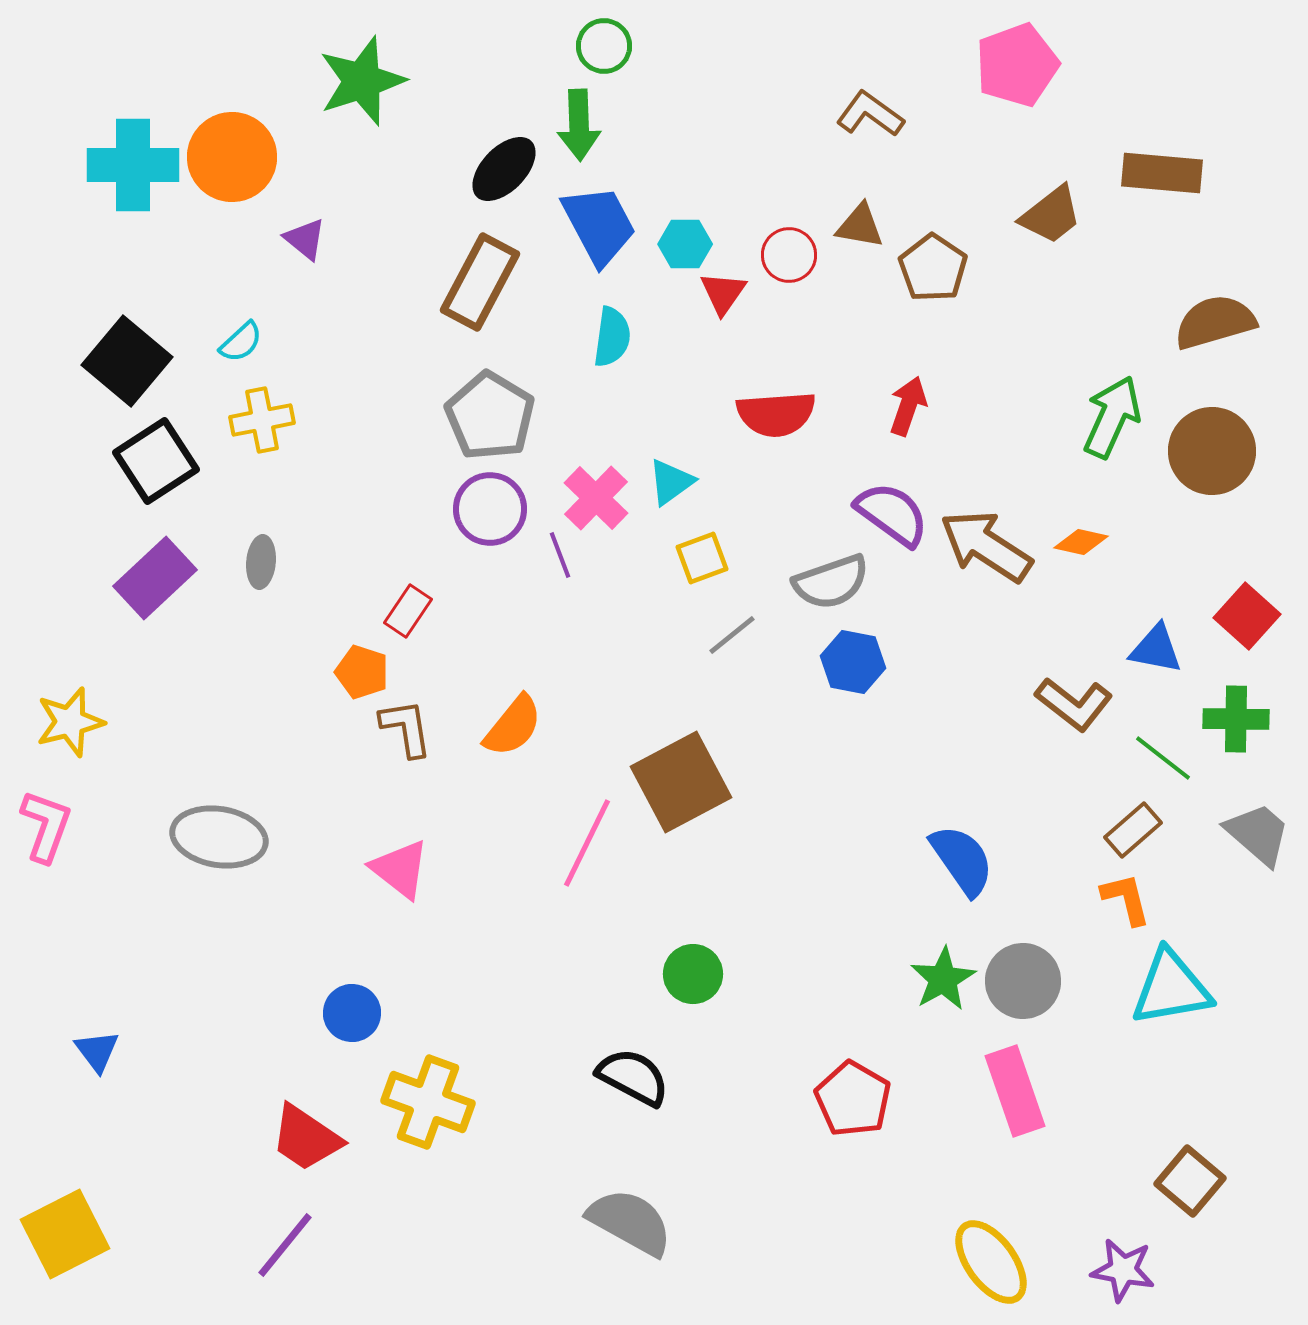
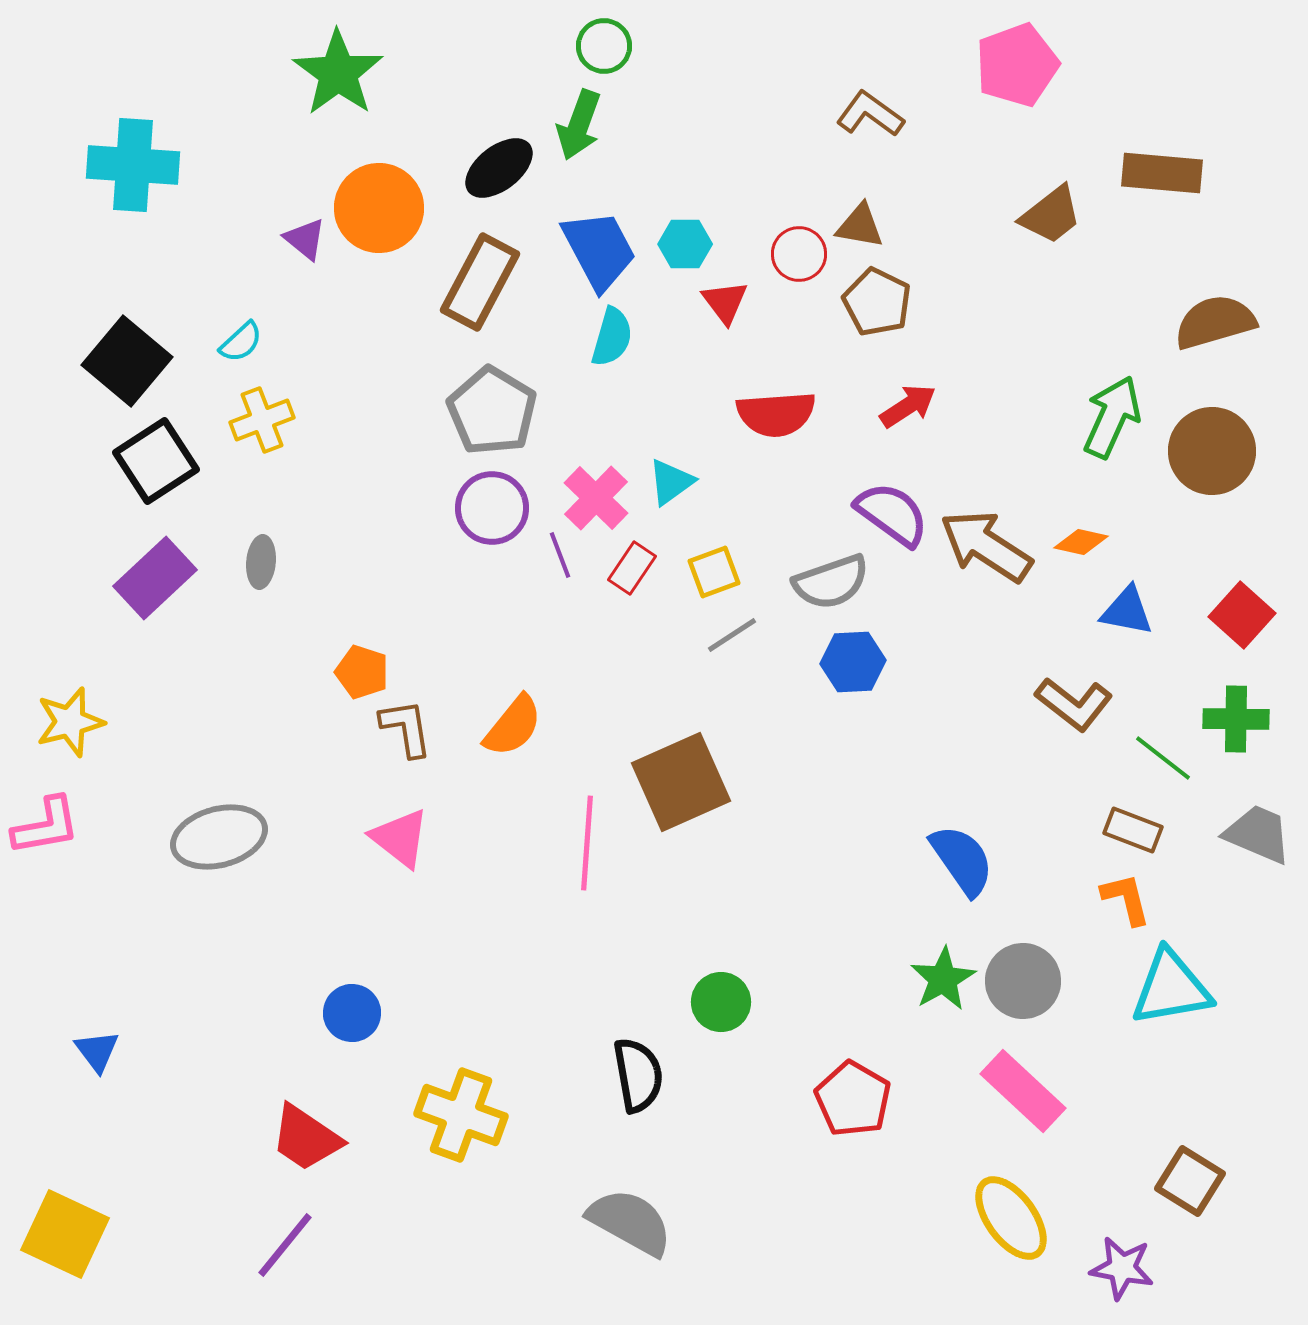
green star at (362, 81): moved 24 px left, 8 px up; rotated 18 degrees counterclockwise
green arrow at (579, 125): rotated 22 degrees clockwise
orange circle at (232, 157): moved 147 px right, 51 px down
cyan cross at (133, 165): rotated 4 degrees clockwise
black ellipse at (504, 169): moved 5 px left, 1 px up; rotated 8 degrees clockwise
blue trapezoid at (599, 225): moved 25 px down
red circle at (789, 255): moved 10 px right, 1 px up
brown pentagon at (933, 268): moved 56 px left, 34 px down; rotated 8 degrees counterclockwise
red triangle at (723, 293): moved 2 px right, 9 px down; rotated 12 degrees counterclockwise
cyan semicircle at (612, 337): rotated 8 degrees clockwise
red arrow at (908, 406): rotated 38 degrees clockwise
gray pentagon at (490, 416): moved 2 px right, 5 px up
yellow cross at (262, 420): rotated 10 degrees counterclockwise
purple circle at (490, 509): moved 2 px right, 1 px up
yellow square at (702, 558): moved 12 px right, 14 px down
red rectangle at (408, 611): moved 224 px right, 43 px up
red square at (1247, 616): moved 5 px left, 1 px up
gray line at (732, 635): rotated 6 degrees clockwise
blue triangle at (1156, 649): moved 29 px left, 38 px up
blue hexagon at (853, 662): rotated 14 degrees counterclockwise
brown square at (681, 782): rotated 4 degrees clockwise
pink L-shape at (46, 826): rotated 60 degrees clockwise
brown rectangle at (1133, 830): rotated 62 degrees clockwise
gray trapezoid at (1258, 834): rotated 18 degrees counterclockwise
gray ellipse at (219, 837): rotated 24 degrees counterclockwise
pink line at (587, 843): rotated 22 degrees counterclockwise
pink triangle at (400, 869): moved 31 px up
green circle at (693, 974): moved 28 px right, 28 px down
black semicircle at (633, 1077): moved 5 px right, 2 px up; rotated 52 degrees clockwise
pink rectangle at (1015, 1091): moved 8 px right; rotated 28 degrees counterclockwise
yellow cross at (428, 1102): moved 33 px right, 13 px down
brown square at (1190, 1181): rotated 8 degrees counterclockwise
yellow square at (65, 1234): rotated 38 degrees counterclockwise
yellow ellipse at (991, 1262): moved 20 px right, 44 px up
purple star at (1123, 1270): moved 1 px left, 2 px up
